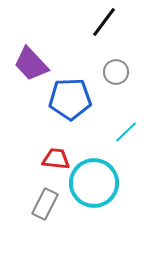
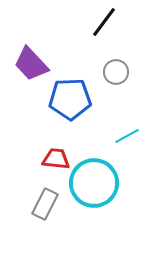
cyan line: moved 1 px right, 4 px down; rotated 15 degrees clockwise
